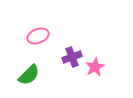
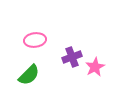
pink ellipse: moved 3 px left, 4 px down; rotated 15 degrees clockwise
